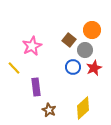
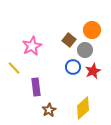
red star: moved 1 px left, 3 px down
brown star: rotated 16 degrees clockwise
